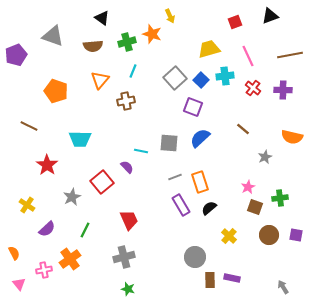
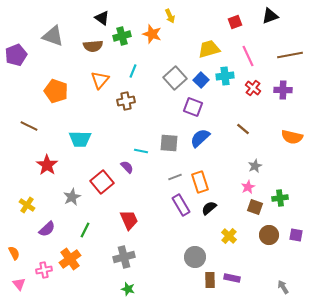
green cross at (127, 42): moved 5 px left, 6 px up
gray star at (265, 157): moved 10 px left, 9 px down
